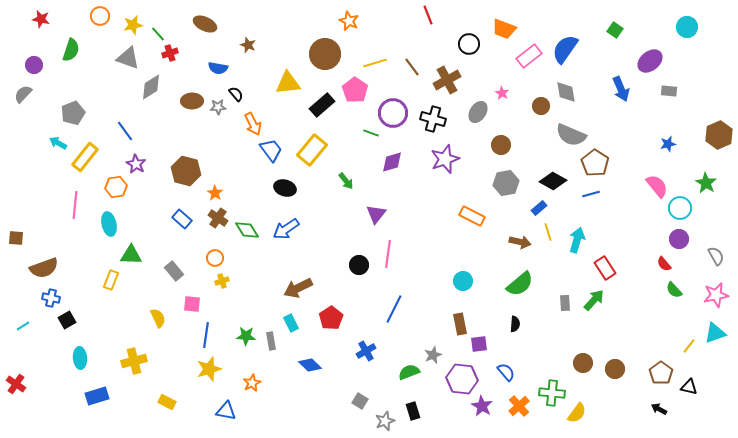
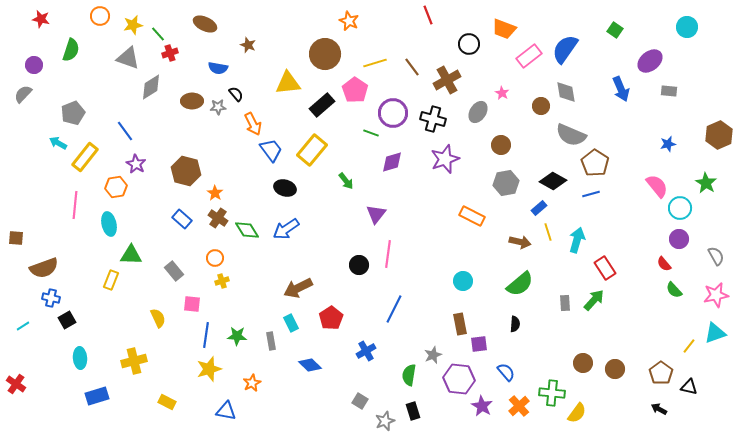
green star at (246, 336): moved 9 px left
green semicircle at (409, 372): moved 3 px down; rotated 60 degrees counterclockwise
purple hexagon at (462, 379): moved 3 px left
